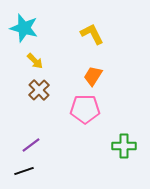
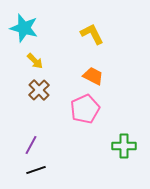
orange trapezoid: rotated 85 degrees clockwise
pink pentagon: rotated 24 degrees counterclockwise
purple line: rotated 24 degrees counterclockwise
black line: moved 12 px right, 1 px up
